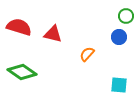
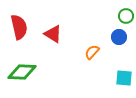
red semicircle: rotated 60 degrees clockwise
red triangle: rotated 18 degrees clockwise
orange semicircle: moved 5 px right, 2 px up
green diamond: rotated 32 degrees counterclockwise
cyan square: moved 5 px right, 7 px up
